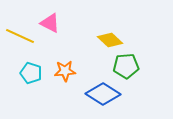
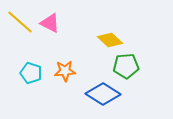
yellow line: moved 14 px up; rotated 16 degrees clockwise
